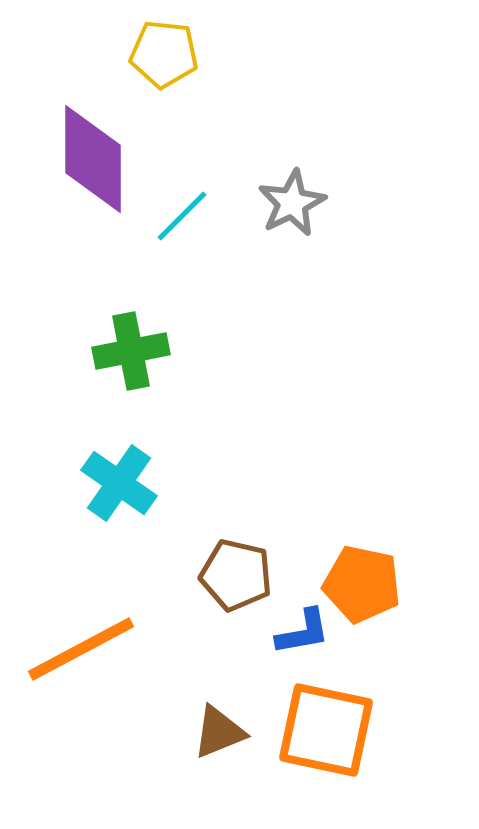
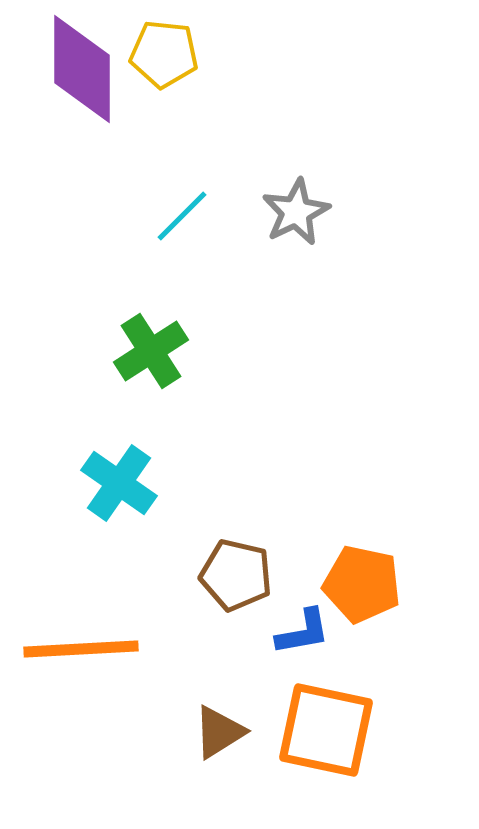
purple diamond: moved 11 px left, 90 px up
gray star: moved 4 px right, 9 px down
green cross: moved 20 px right; rotated 22 degrees counterclockwise
orange line: rotated 25 degrees clockwise
brown triangle: rotated 10 degrees counterclockwise
